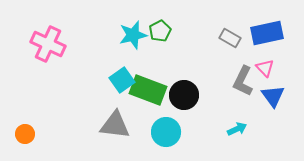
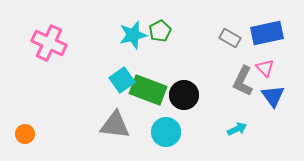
pink cross: moved 1 px right, 1 px up
